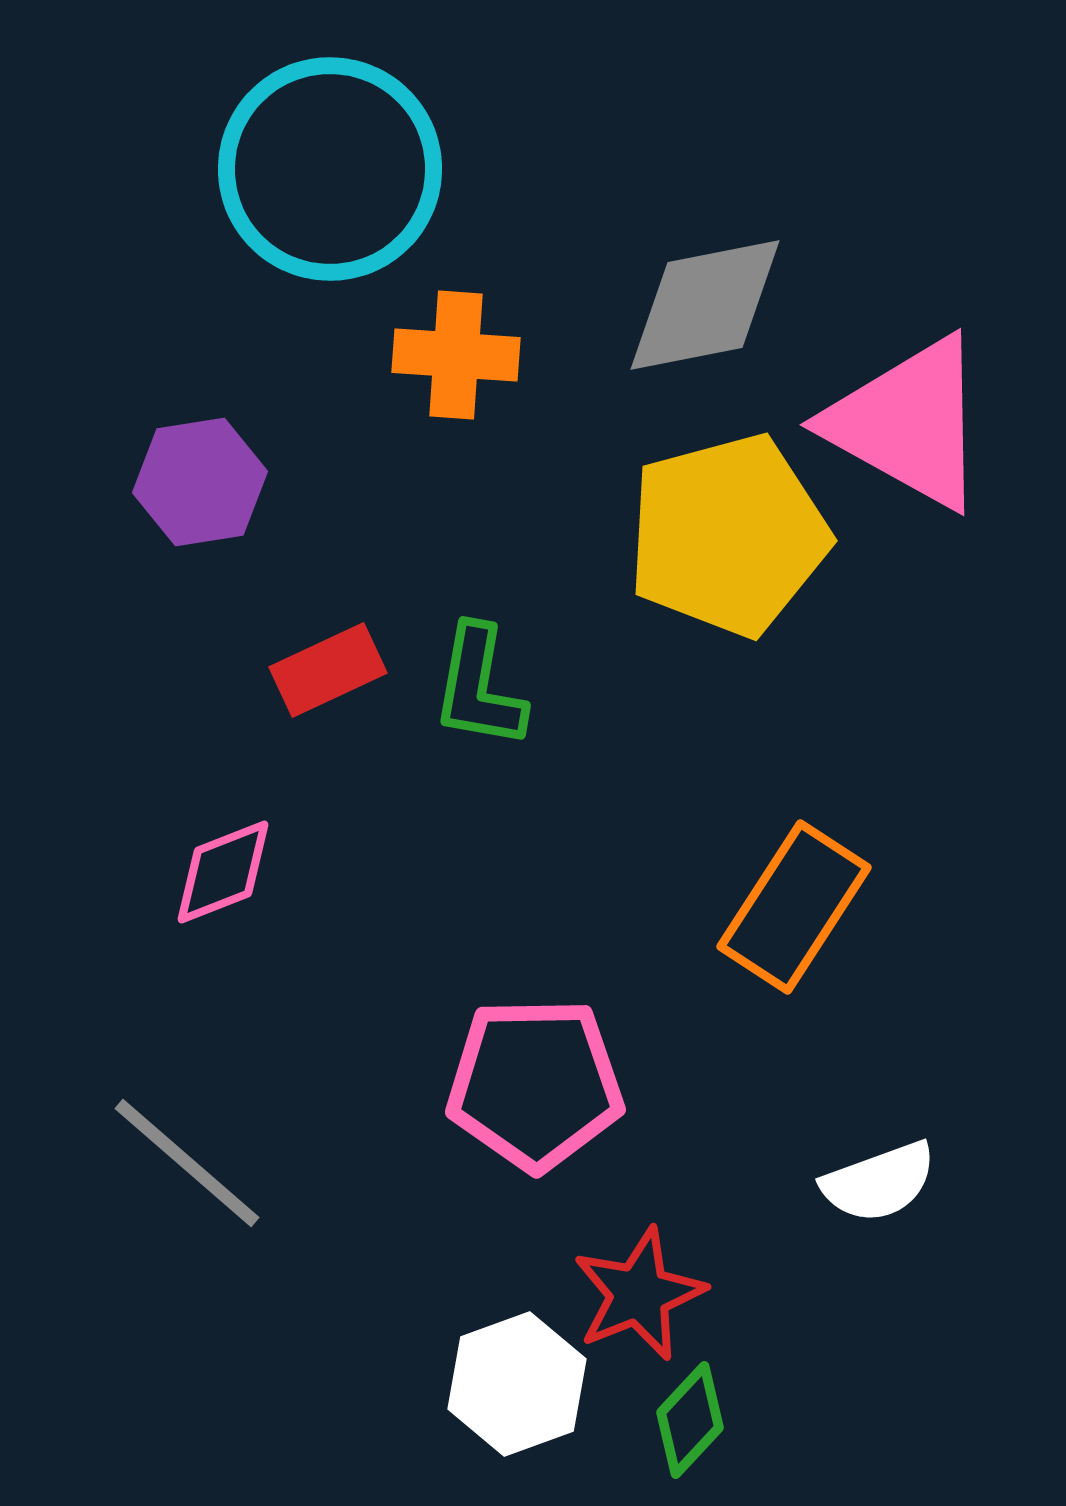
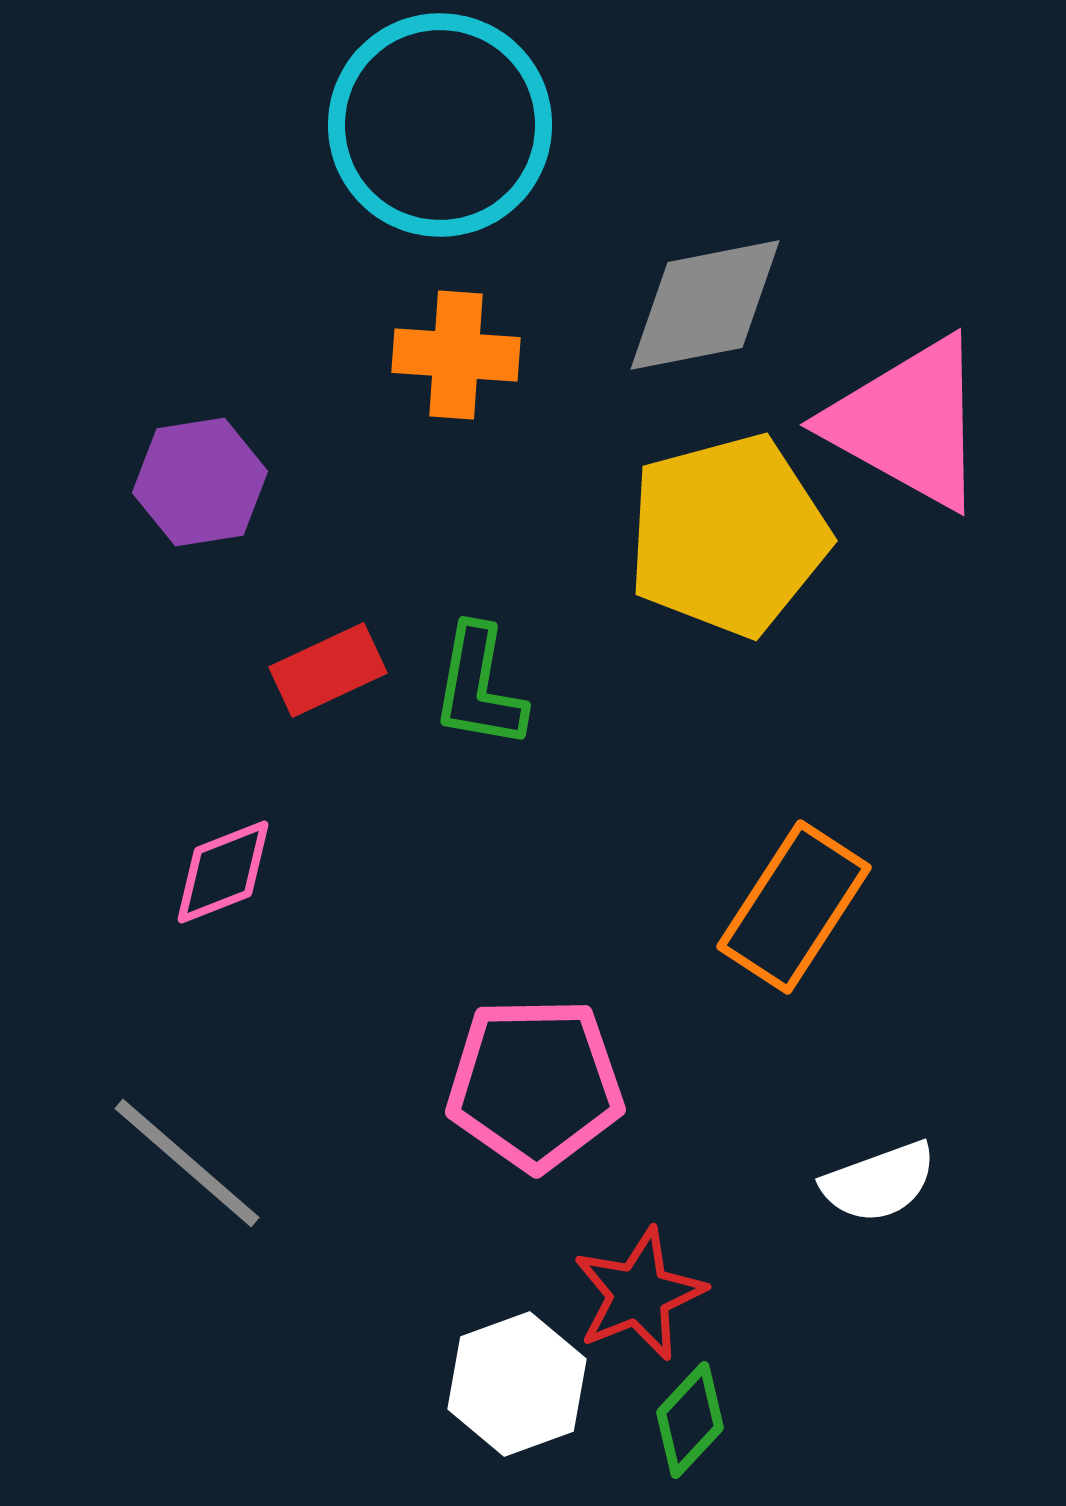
cyan circle: moved 110 px right, 44 px up
